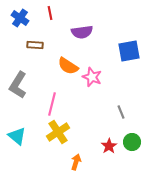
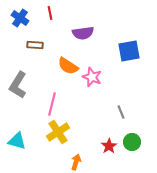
purple semicircle: moved 1 px right, 1 px down
cyan triangle: moved 5 px down; rotated 24 degrees counterclockwise
